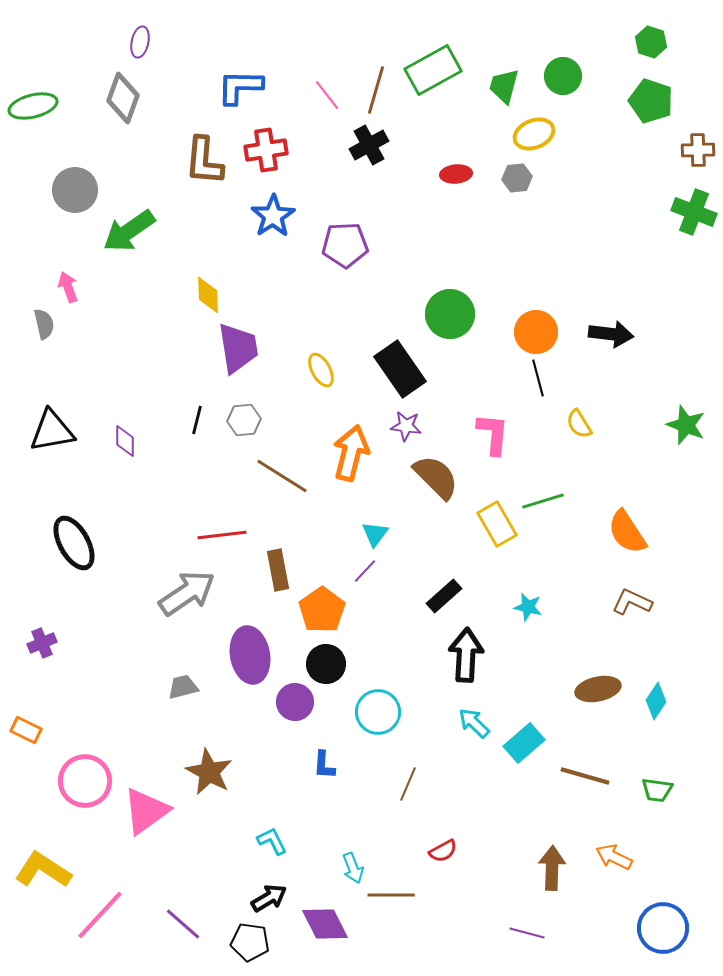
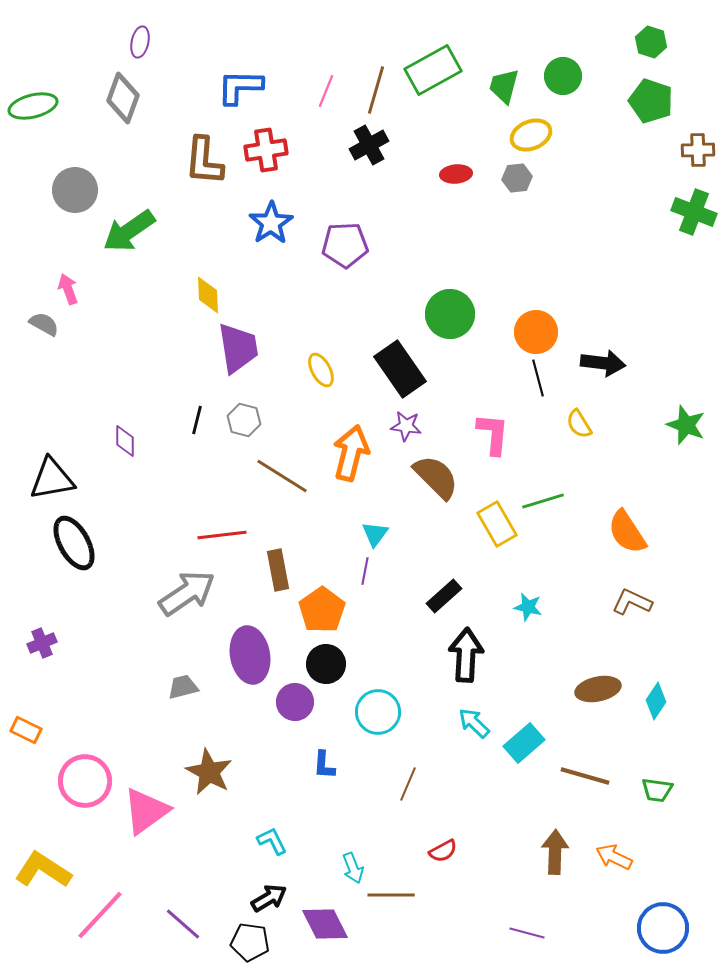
pink line at (327, 95): moved 1 px left, 4 px up; rotated 60 degrees clockwise
yellow ellipse at (534, 134): moved 3 px left, 1 px down
blue star at (273, 216): moved 2 px left, 7 px down
pink arrow at (68, 287): moved 2 px down
gray semicircle at (44, 324): rotated 48 degrees counterclockwise
black arrow at (611, 334): moved 8 px left, 29 px down
gray hexagon at (244, 420): rotated 20 degrees clockwise
black triangle at (52, 431): moved 48 px down
purple line at (365, 571): rotated 32 degrees counterclockwise
brown arrow at (552, 868): moved 3 px right, 16 px up
